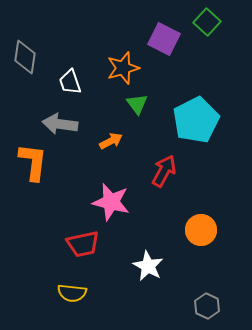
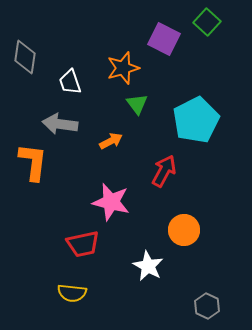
orange circle: moved 17 px left
